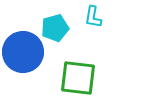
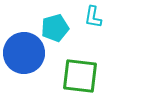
blue circle: moved 1 px right, 1 px down
green square: moved 2 px right, 2 px up
